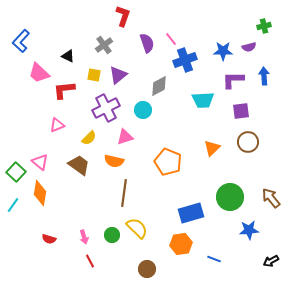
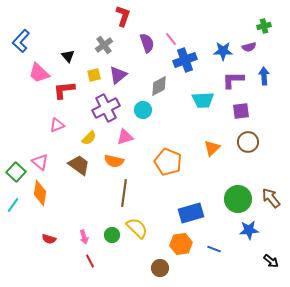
black triangle at (68, 56): rotated 24 degrees clockwise
yellow square at (94, 75): rotated 24 degrees counterclockwise
green circle at (230, 197): moved 8 px right, 2 px down
blue line at (214, 259): moved 10 px up
black arrow at (271, 261): rotated 112 degrees counterclockwise
brown circle at (147, 269): moved 13 px right, 1 px up
